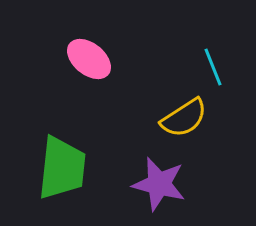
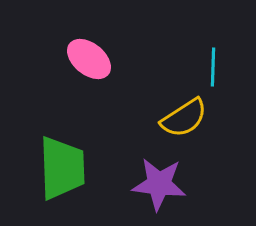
cyan line: rotated 24 degrees clockwise
green trapezoid: rotated 8 degrees counterclockwise
purple star: rotated 8 degrees counterclockwise
